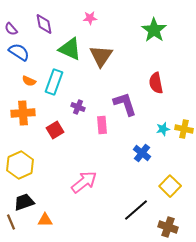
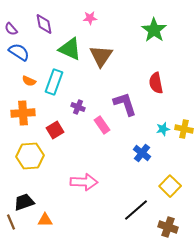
pink rectangle: rotated 30 degrees counterclockwise
yellow hexagon: moved 10 px right, 9 px up; rotated 20 degrees clockwise
pink arrow: rotated 40 degrees clockwise
